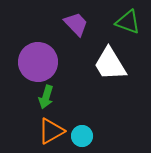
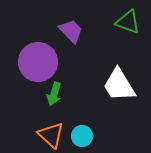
purple trapezoid: moved 5 px left, 7 px down
white trapezoid: moved 9 px right, 21 px down
green arrow: moved 8 px right, 3 px up
orange triangle: moved 4 px down; rotated 48 degrees counterclockwise
